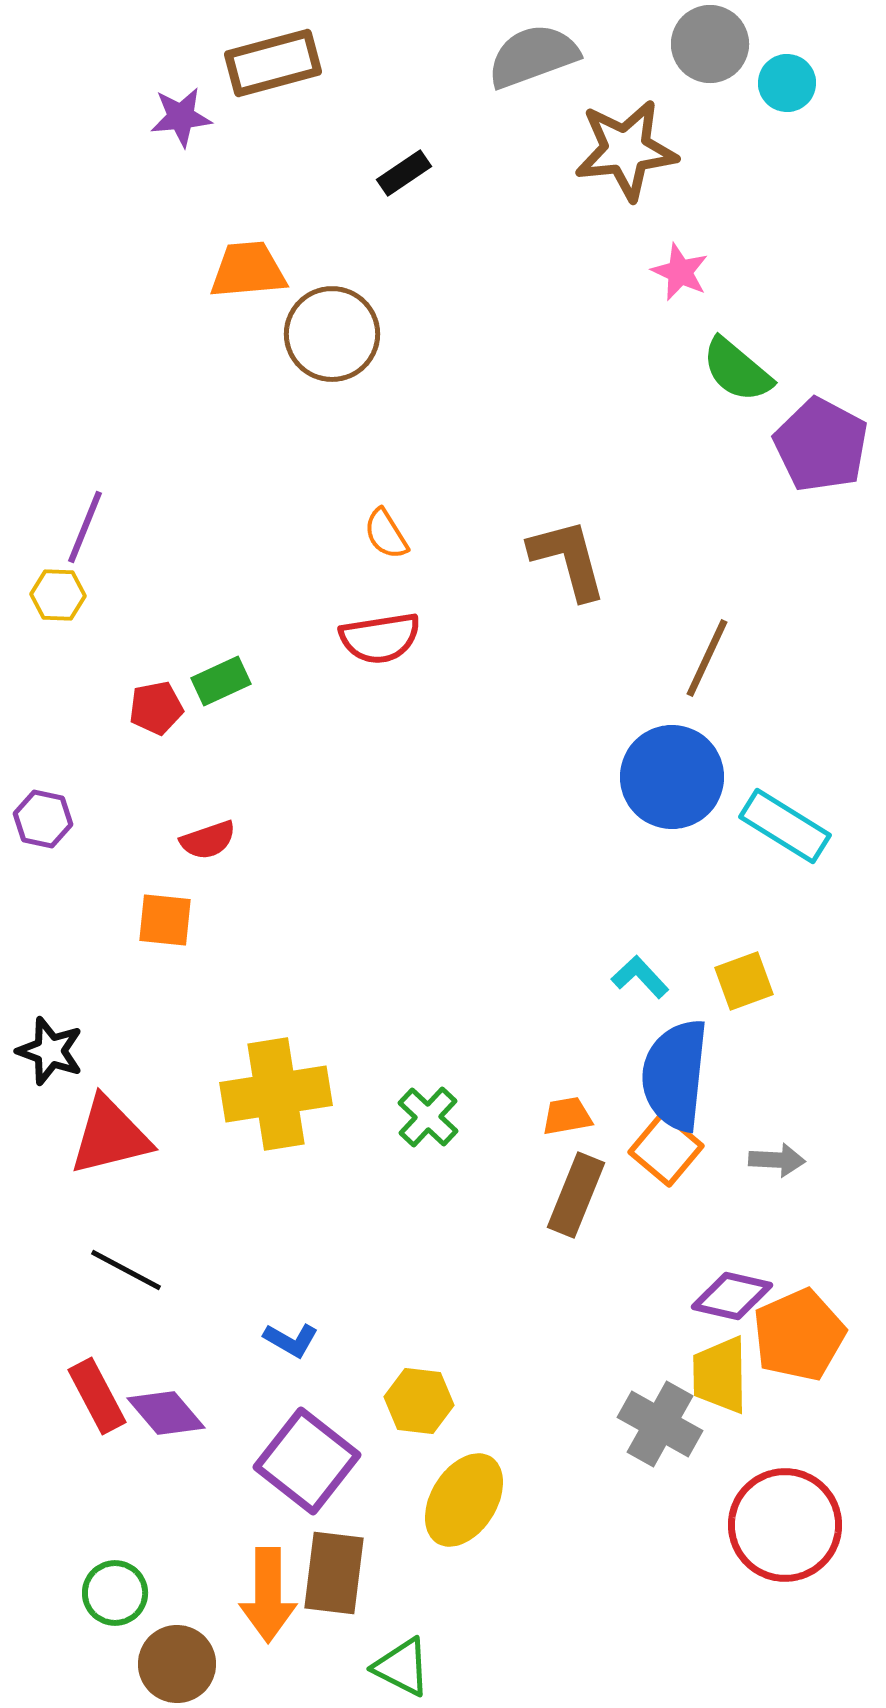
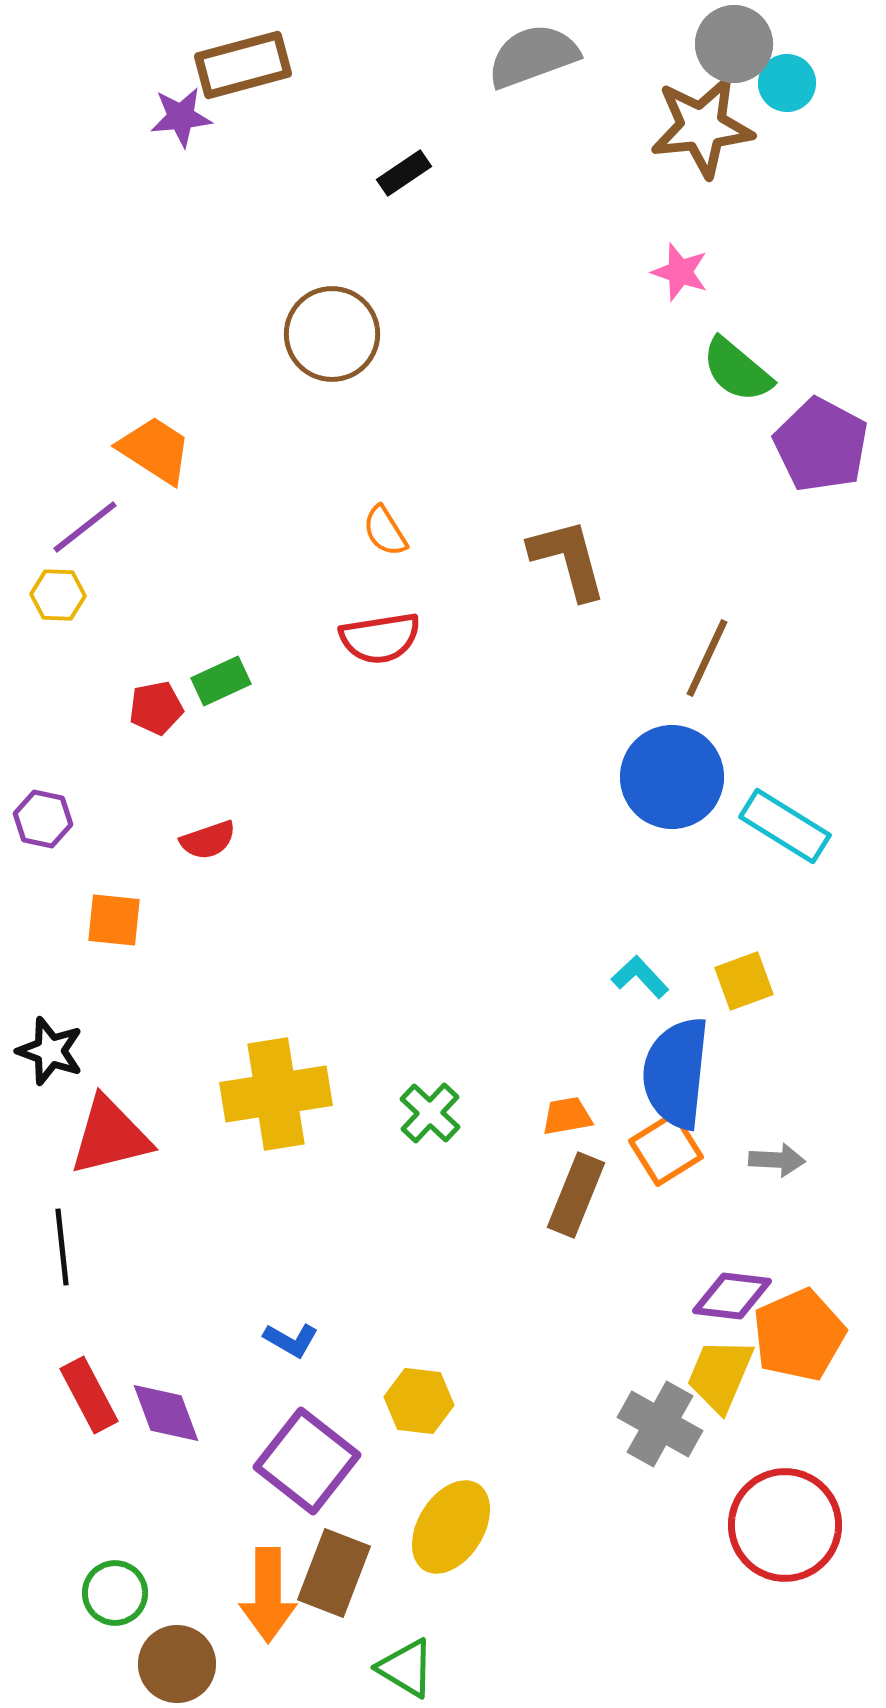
gray circle at (710, 44): moved 24 px right
brown rectangle at (273, 63): moved 30 px left, 2 px down
brown star at (626, 150): moved 76 px right, 23 px up
orange trapezoid at (248, 270): moved 93 px left, 180 px down; rotated 38 degrees clockwise
pink star at (680, 272): rotated 6 degrees counterclockwise
purple line at (85, 527): rotated 30 degrees clockwise
orange semicircle at (386, 534): moved 1 px left, 3 px up
orange square at (165, 920): moved 51 px left
blue semicircle at (675, 1075): moved 1 px right, 2 px up
green cross at (428, 1117): moved 2 px right, 4 px up
orange square at (666, 1149): rotated 18 degrees clockwise
black line at (126, 1270): moved 64 px left, 23 px up; rotated 56 degrees clockwise
purple diamond at (732, 1296): rotated 6 degrees counterclockwise
yellow trapezoid at (720, 1375): rotated 24 degrees clockwise
red rectangle at (97, 1396): moved 8 px left, 1 px up
purple diamond at (166, 1413): rotated 20 degrees clockwise
yellow ellipse at (464, 1500): moved 13 px left, 27 px down
brown rectangle at (334, 1573): rotated 14 degrees clockwise
green triangle at (402, 1667): moved 4 px right, 1 px down; rotated 4 degrees clockwise
